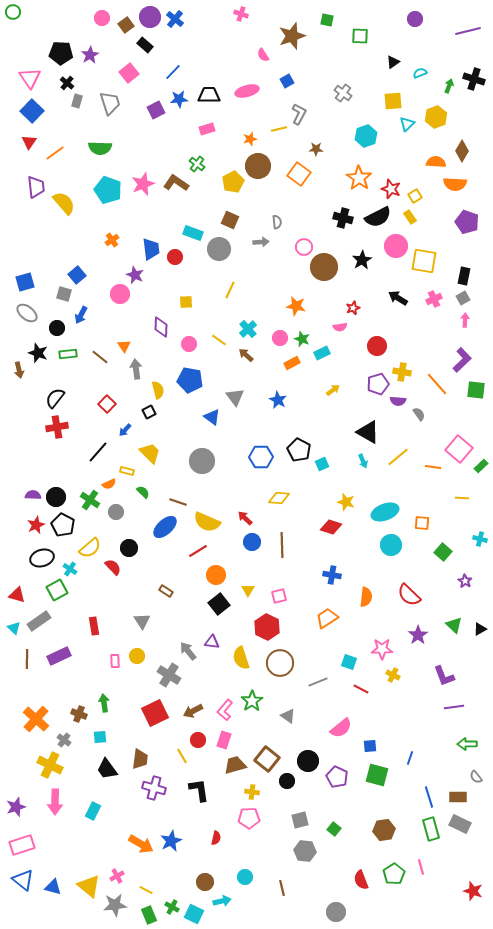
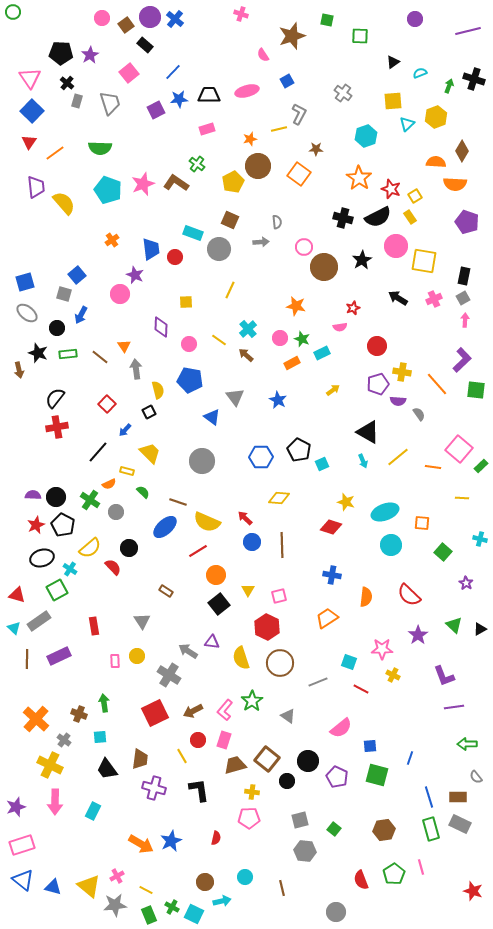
purple star at (465, 581): moved 1 px right, 2 px down
gray arrow at (188, 651): rotated 18 degrees counterclockwise
